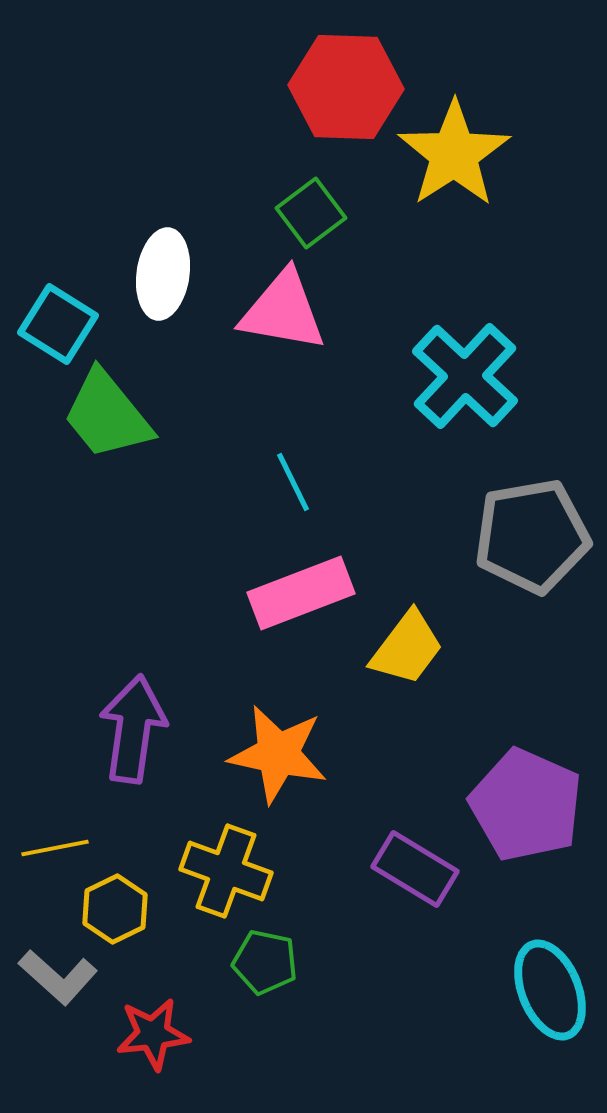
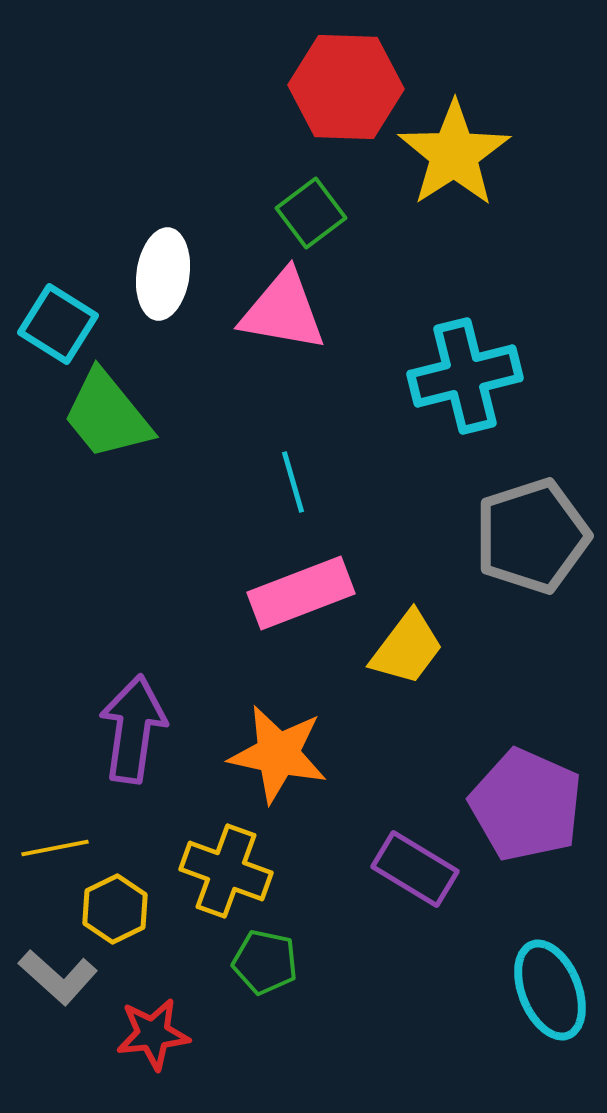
cyan cross: rotated 33 degrees clockwise
cyan line: rotated 10 degrees clockwise
gray pentagon: rotated 8 degrees counterclockwise
